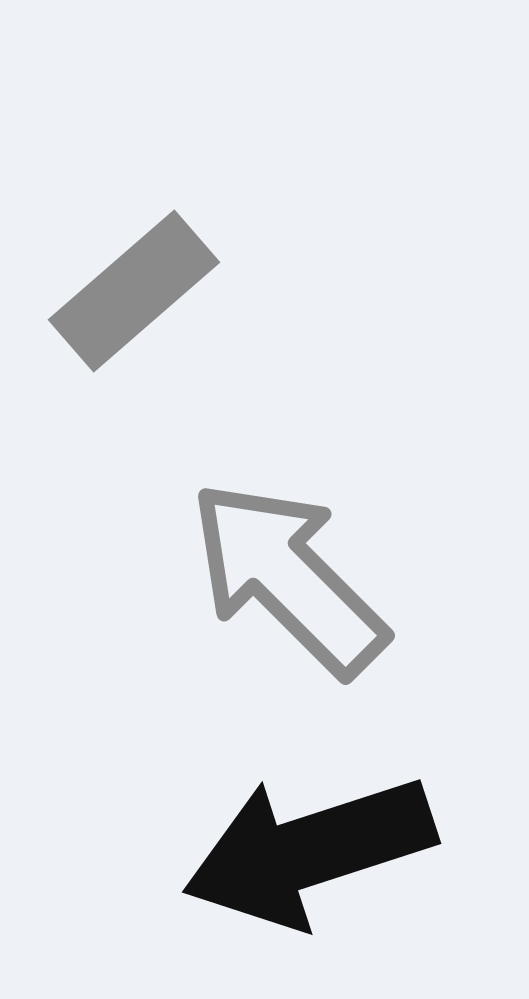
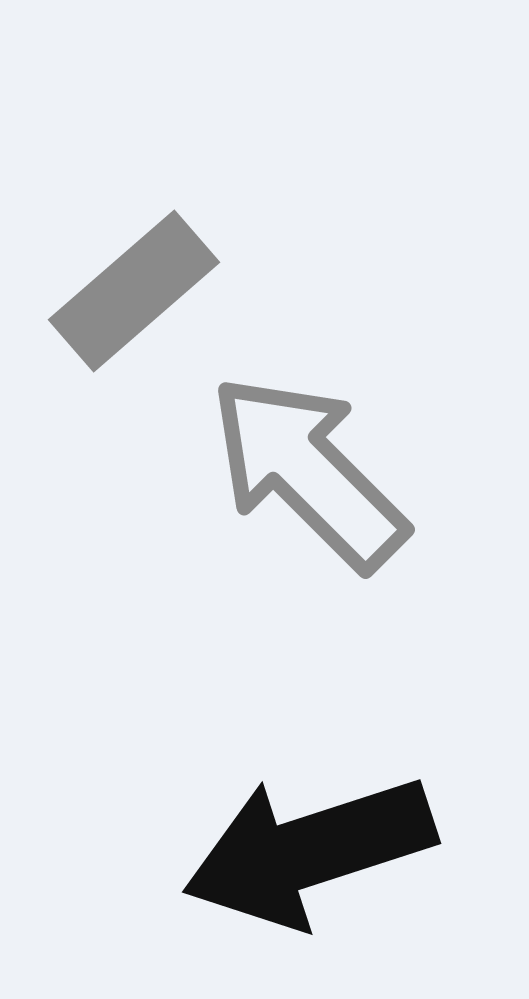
gray arrow: moved 20 px right, 106 px up
